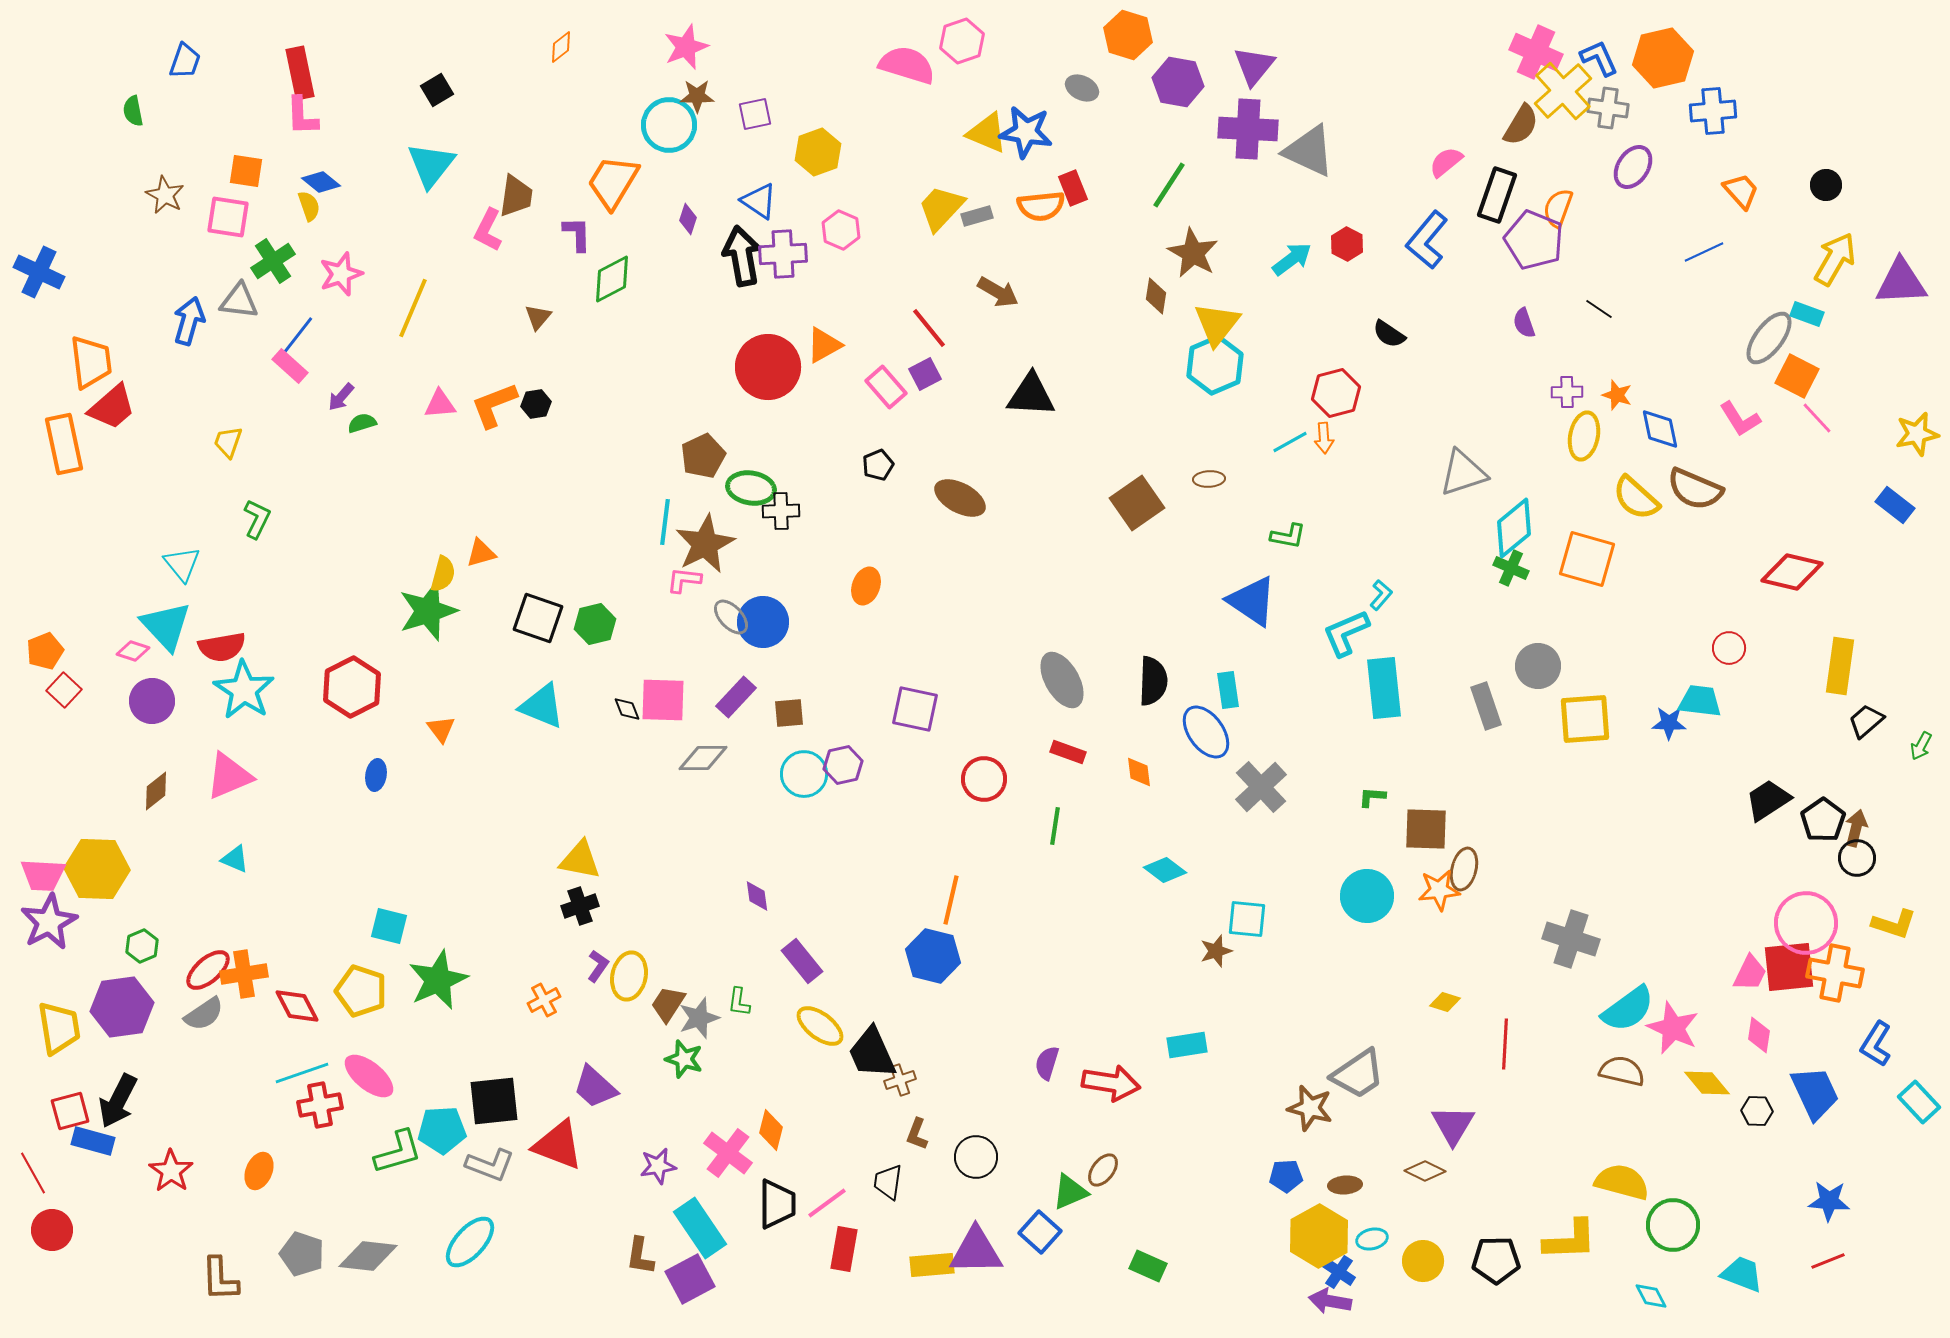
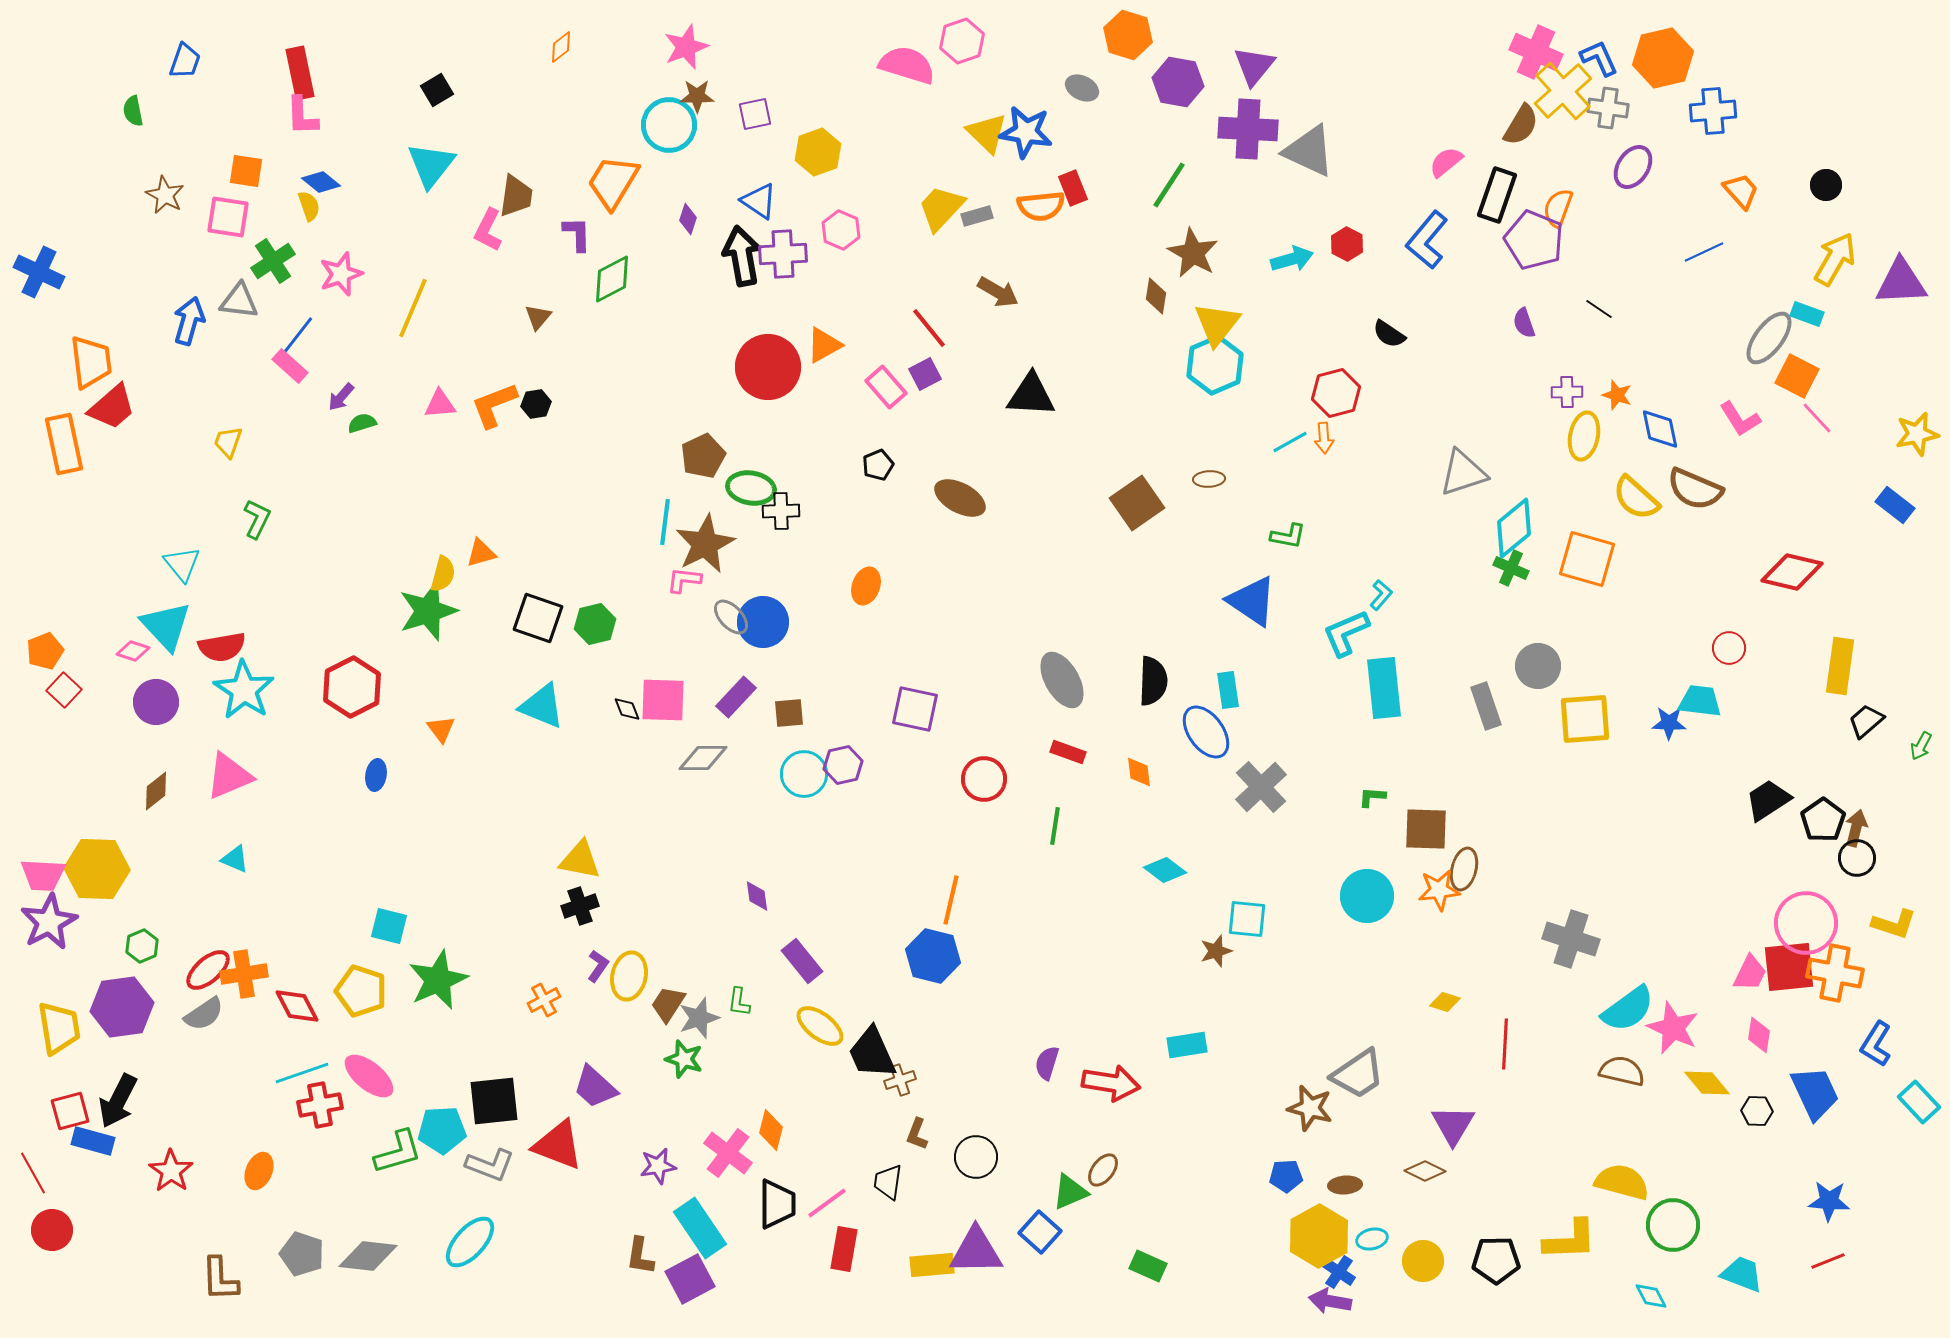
yellow triangle at (987, 133): rotated 21 degrees clockwise
cyan arrow at (1292, 259): rotated 21 degrees clockwise
purple circle at (152, 701): moved 4 px right, 1 px down
